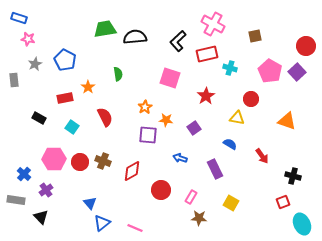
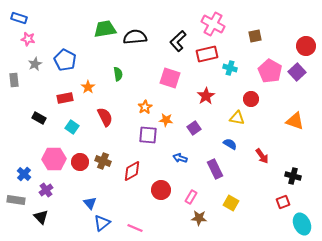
orange triangle at (287, 121): moved 8 px right
